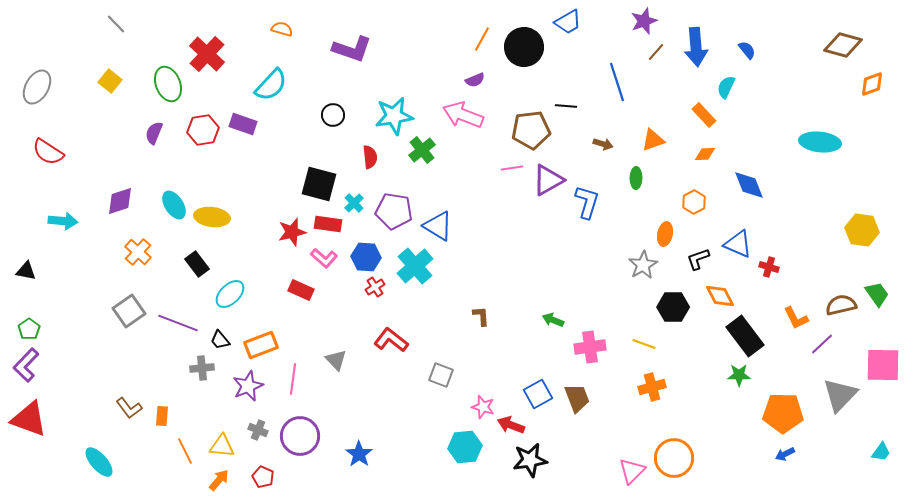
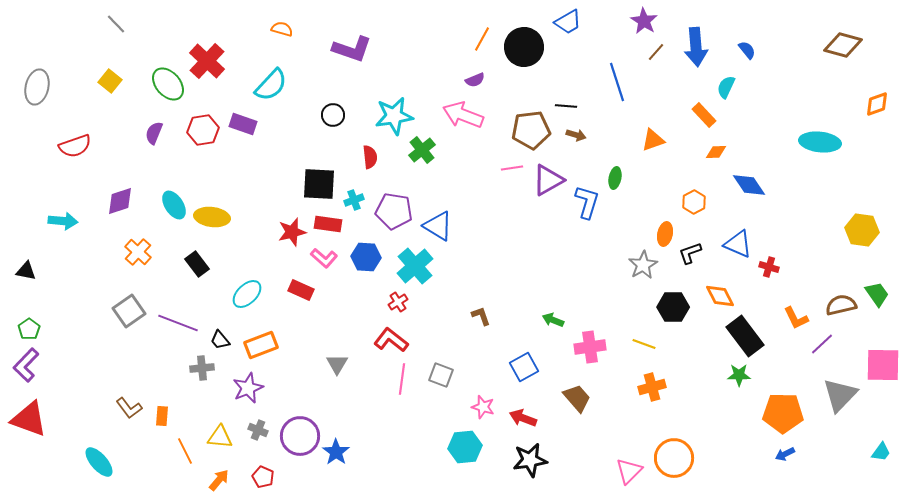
purple star at (644, 21): rotated 20 degrees counterclockwise
red cross at (207, 54): moved 7 px down
green ellipse at (168, 84): rotated 20 degrees counterclockwise
orange diamond at (872, 84): moved 5 px right, 20 px down
gray ellipse at (37, 87): rotated 16 degrees counterclockwise
brown arrow at (603, 144): moved 27 px left, 9 px up
red semicircle at (48, 152): moved 27 px right, 6 px up; rotated 52 degrees counterclockwise
orange diamond at (705, 154): moved 11 px right, 2 px up
green ellipse at (636, 178): moved 21 px left; rotated 10 degrees clockwise
black square at (319, 184): rotated 12 degrees counterclockwise
blue diamond at (749, 185): rotated 12 degrees counterclockwise
cyan cross at (354, 203): moved 3 px up; rotated 24 degrees clockwise
black L-shape at (698, 259): moved 8 px left, 6 px up
red cross at (375, 287): moved 23 px right, 15 px down
cyan ellipse at (230, 294): moved 17 px right
brown L-shape at (481, 316): rotated 15 degrees counterclockwise
gray triangle at (336, 360): moved 1 px right, 4 px down; rotated 15 degrees clockwise
pink line at (293, 379): moved 109 px right
purple star at (248, 386): moved 2 px down
blue square at (538, 394): moved 14 px left, 27 px up
brown trapezoid at (577, 398): rotated 20 degrees counterclockwise
red arrow at (511, 425): moved 12 px right, 7 px up
yellow triangle at (222, 446): moved 2 px left, 9 px up
blue star at (359, 454): moved 23 px left, 2 px up
pink triangle at (632, 471): moved 3 px left
